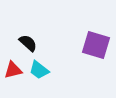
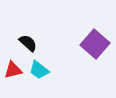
purple square: moved 1 px left, 1 px up; rotated 24 degrees clockwise
